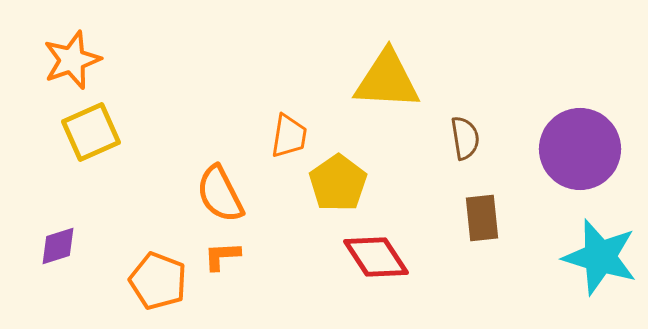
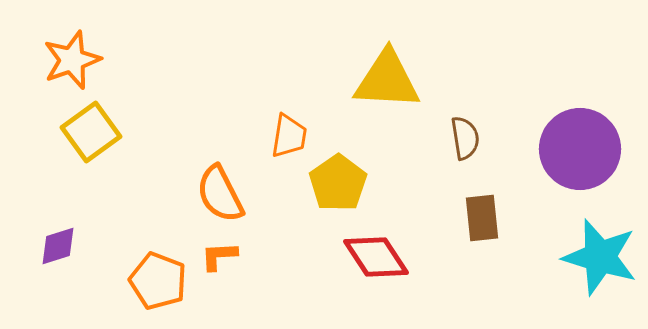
yellow square: rotated 12 degrees counterclockwise
orange L-shape: moved 3 px left
